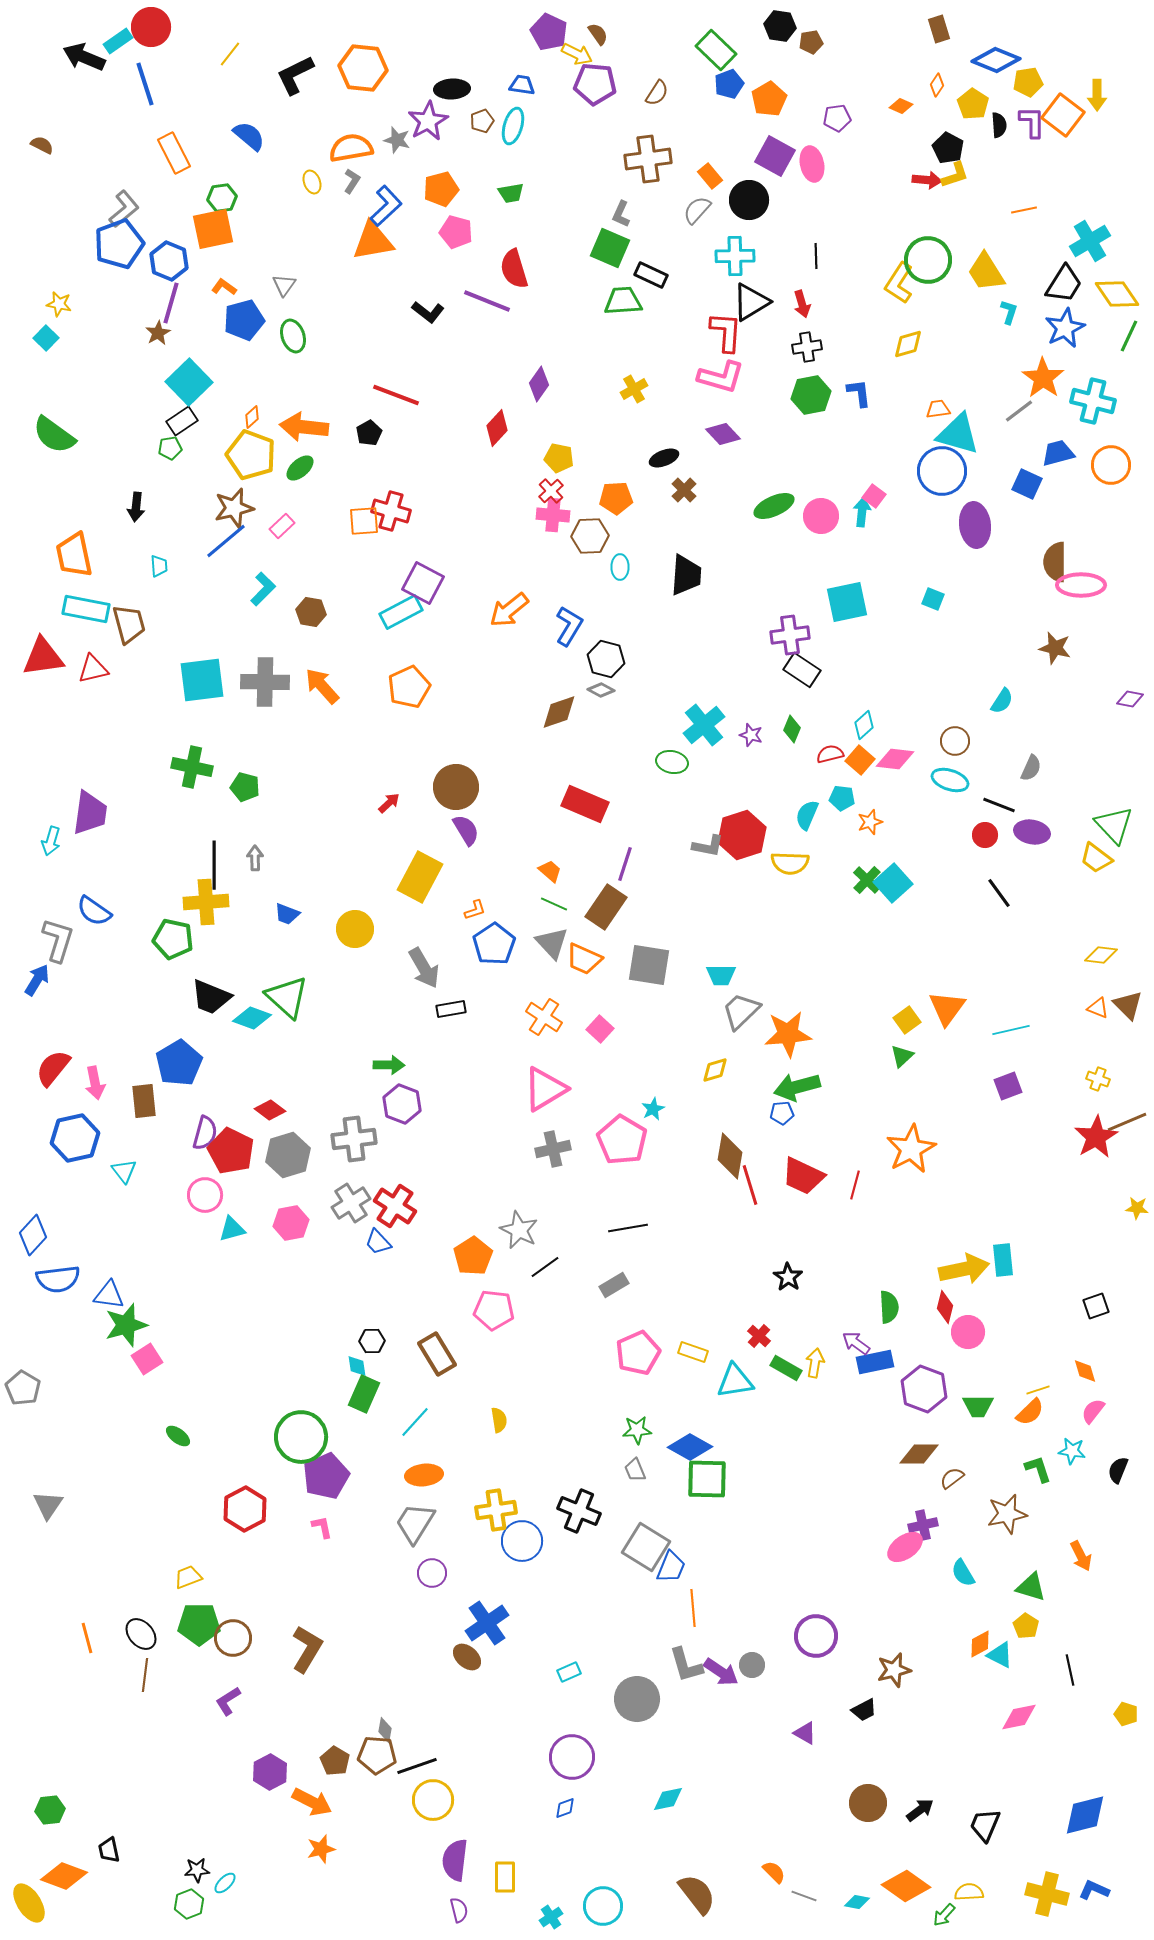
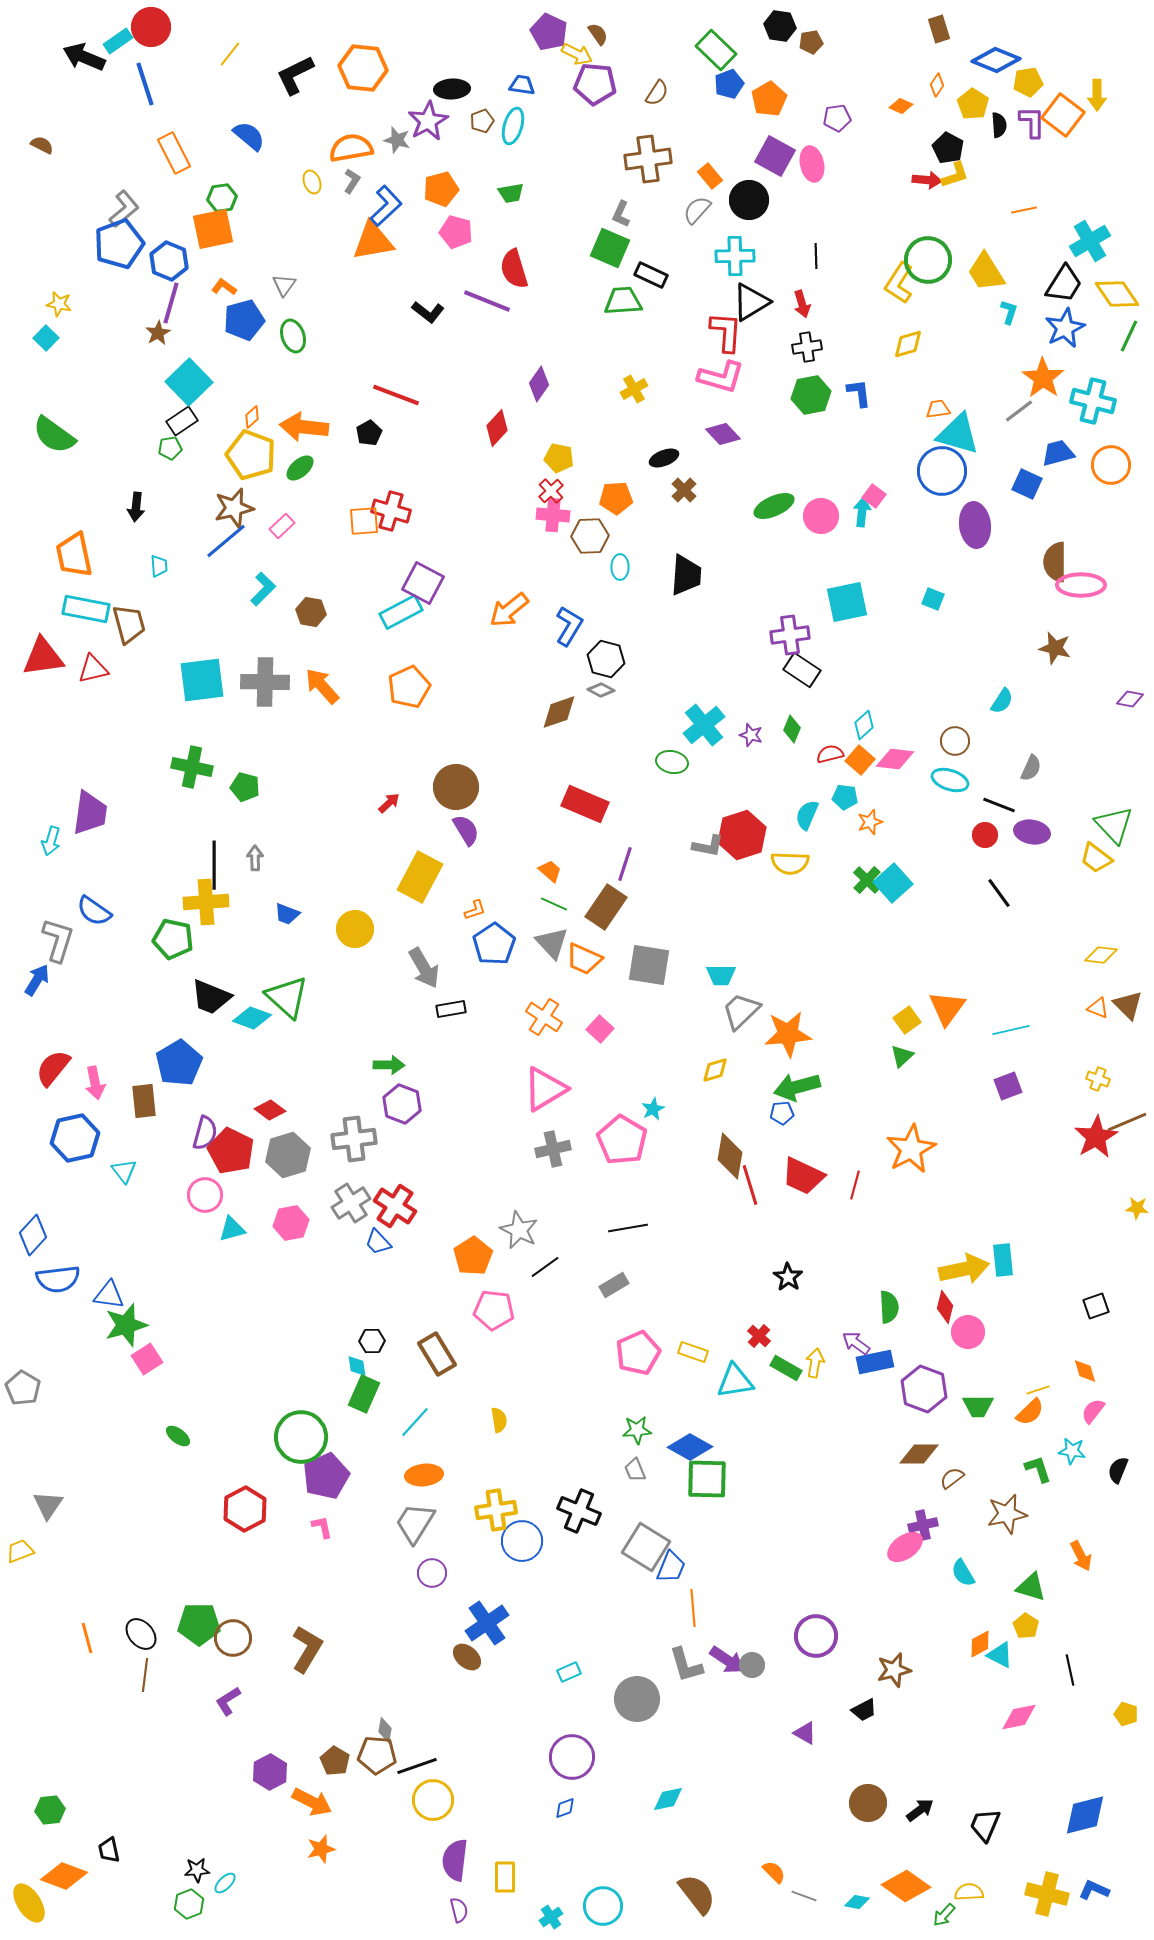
cyan pentagon at (842, 798): moved 3 px right, 1 px up
yellow trapezoid at (188, 1577): moved 168 px left, 26 px up
purple arrow at (721, 1672): moved 6 px right, 12 px up
